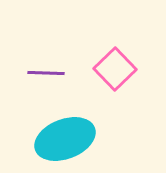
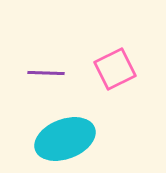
pink square: rotated 18 degrees clockwise
